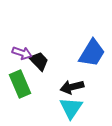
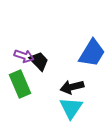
purple arrow: moved 2 px right, 3 px down
